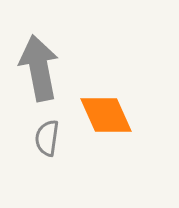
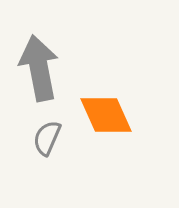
gray semicircle: rotated 15 degrees clockwise
